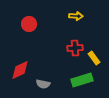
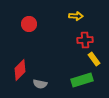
red cross: moved 10 px right, 8 px up
yellow rectangle: moved 1 px down
red diamond: rotated 20 degrees counterclockwise
gray semicircle: moved 3 px left
